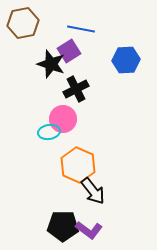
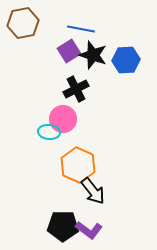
black star: moved 42 px right, 9 px up
cyan ellipse: rotated 15 degrees clockwise
